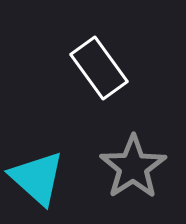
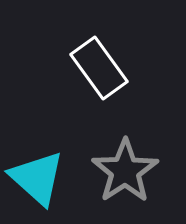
gray star: moved 8 px left, 4 px down
